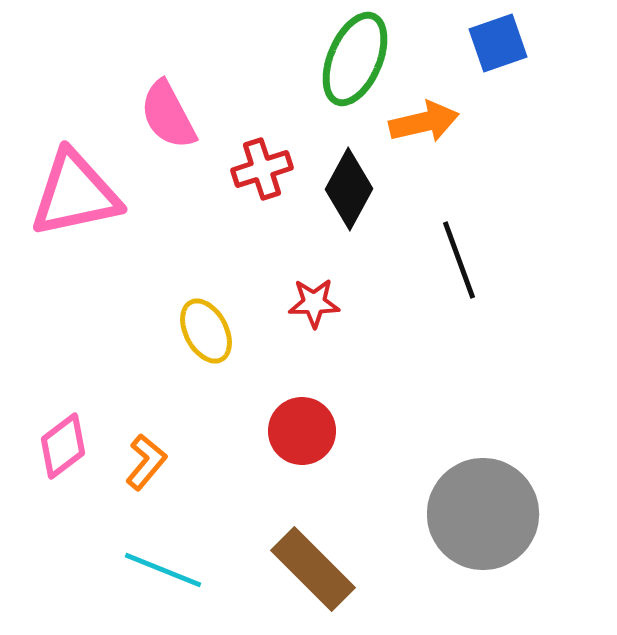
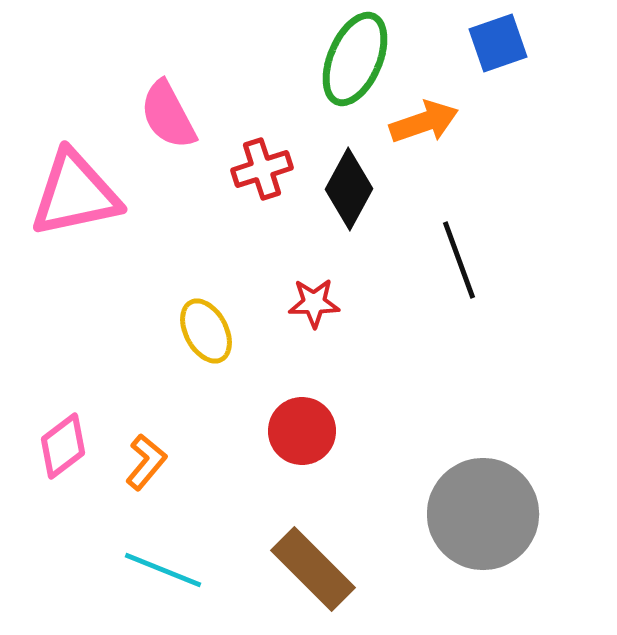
orange arrow: rotated 6 degrees counterclockwise
